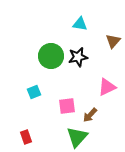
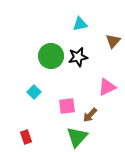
cyan triangle: rotated 21 degrees counterclockwise
cyan square: rotated 24 degrees counterclockwise
